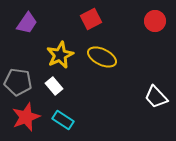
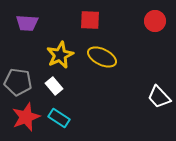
red square: moved 1 px left, 1 px down; rotated 30 degrees clockwise
purple trapezoid: rotated 60 degrees clockwise
white trapezoid: moved 3 px right
cyan rectangle: moved 4 px left, 2 px up
